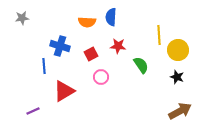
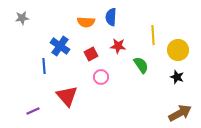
orange semicircle: moved 1 px left
yellow line: moved 6 px left
blue cross: rotated 18 degrees clockwise
red triangle: moved 3 px right, 5 px down; rotated 40 degrees counterclockwise
brown arrow: moved 2 px down
